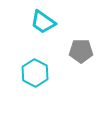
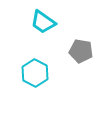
gray pentagon: rotated 10 degrees clockwise
